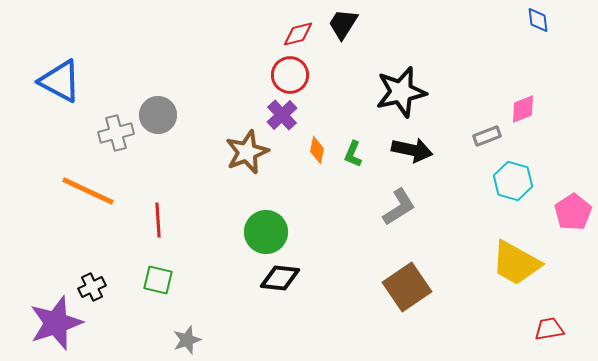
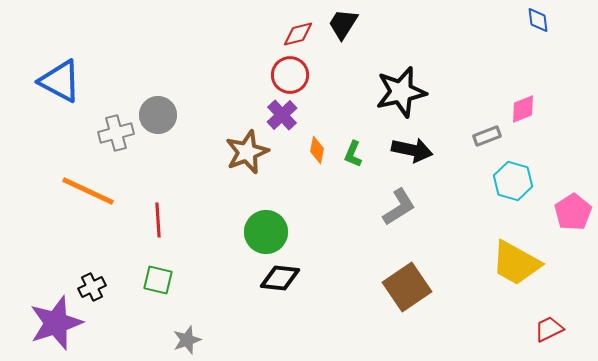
red trapezoid: rotated 16 degrees counterclockwise
